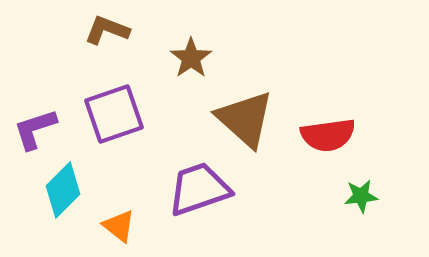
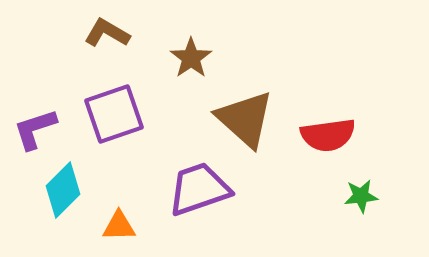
brown L-shape: moved 3 px down; rotated 9 degrees clockwise
orange triangle: rotated 39 degrees counterclockwise
